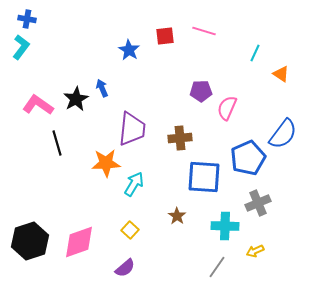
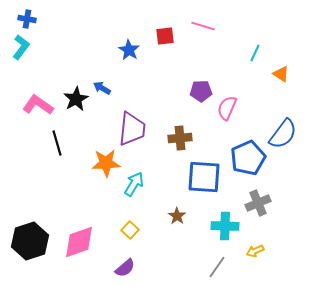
pink line: moved 1 px left, 5 px up
blue arrow: rotated 36 degrees counterclockwise
